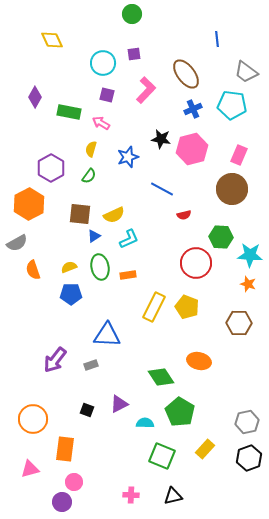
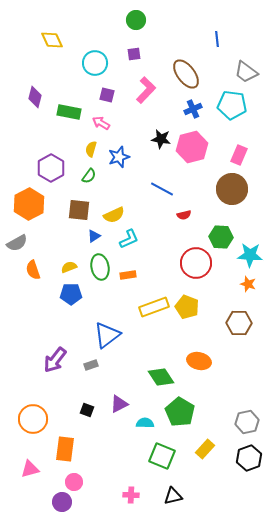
green circle at (132, 14): moved 4 px right, 6 px down
cyan circle at (103, 63): moved 8 px left
purple diamond at (35, 97): rotated 15 degrees counterclockwise
pink hexagon at (192, 149): moved 2 px up
blue star at (128, 157): moved 9 px left
brown square at (80, 214): moved 1 px left, 4 px up
yellow rectangle at (154, 307): rotated 44 degrees clockwise
blue triangle at (107, 335): rotated 40 degrees counterclockwise
